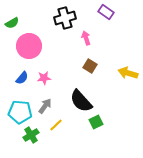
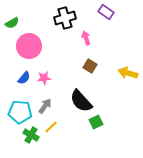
blue semicircle: moved 2 px right
yellow line: moved 5 px left, 2 px down
green cross: rotated 28 degrees counterclockwise
